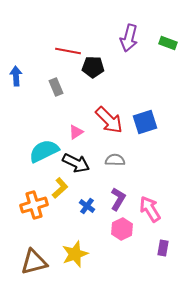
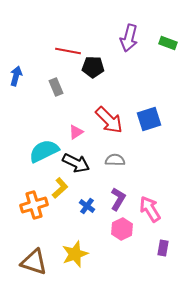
blue arrow: rotated 18 degrees clockwise
blue square: moved 4 px right, 3 px up
brown triangle: rotated 32 degrees clockwise
